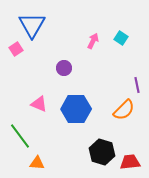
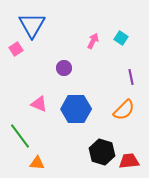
purple line: moved 6 px left, 8 px up
red trapezoid: moved 1 px left, 1 px up
